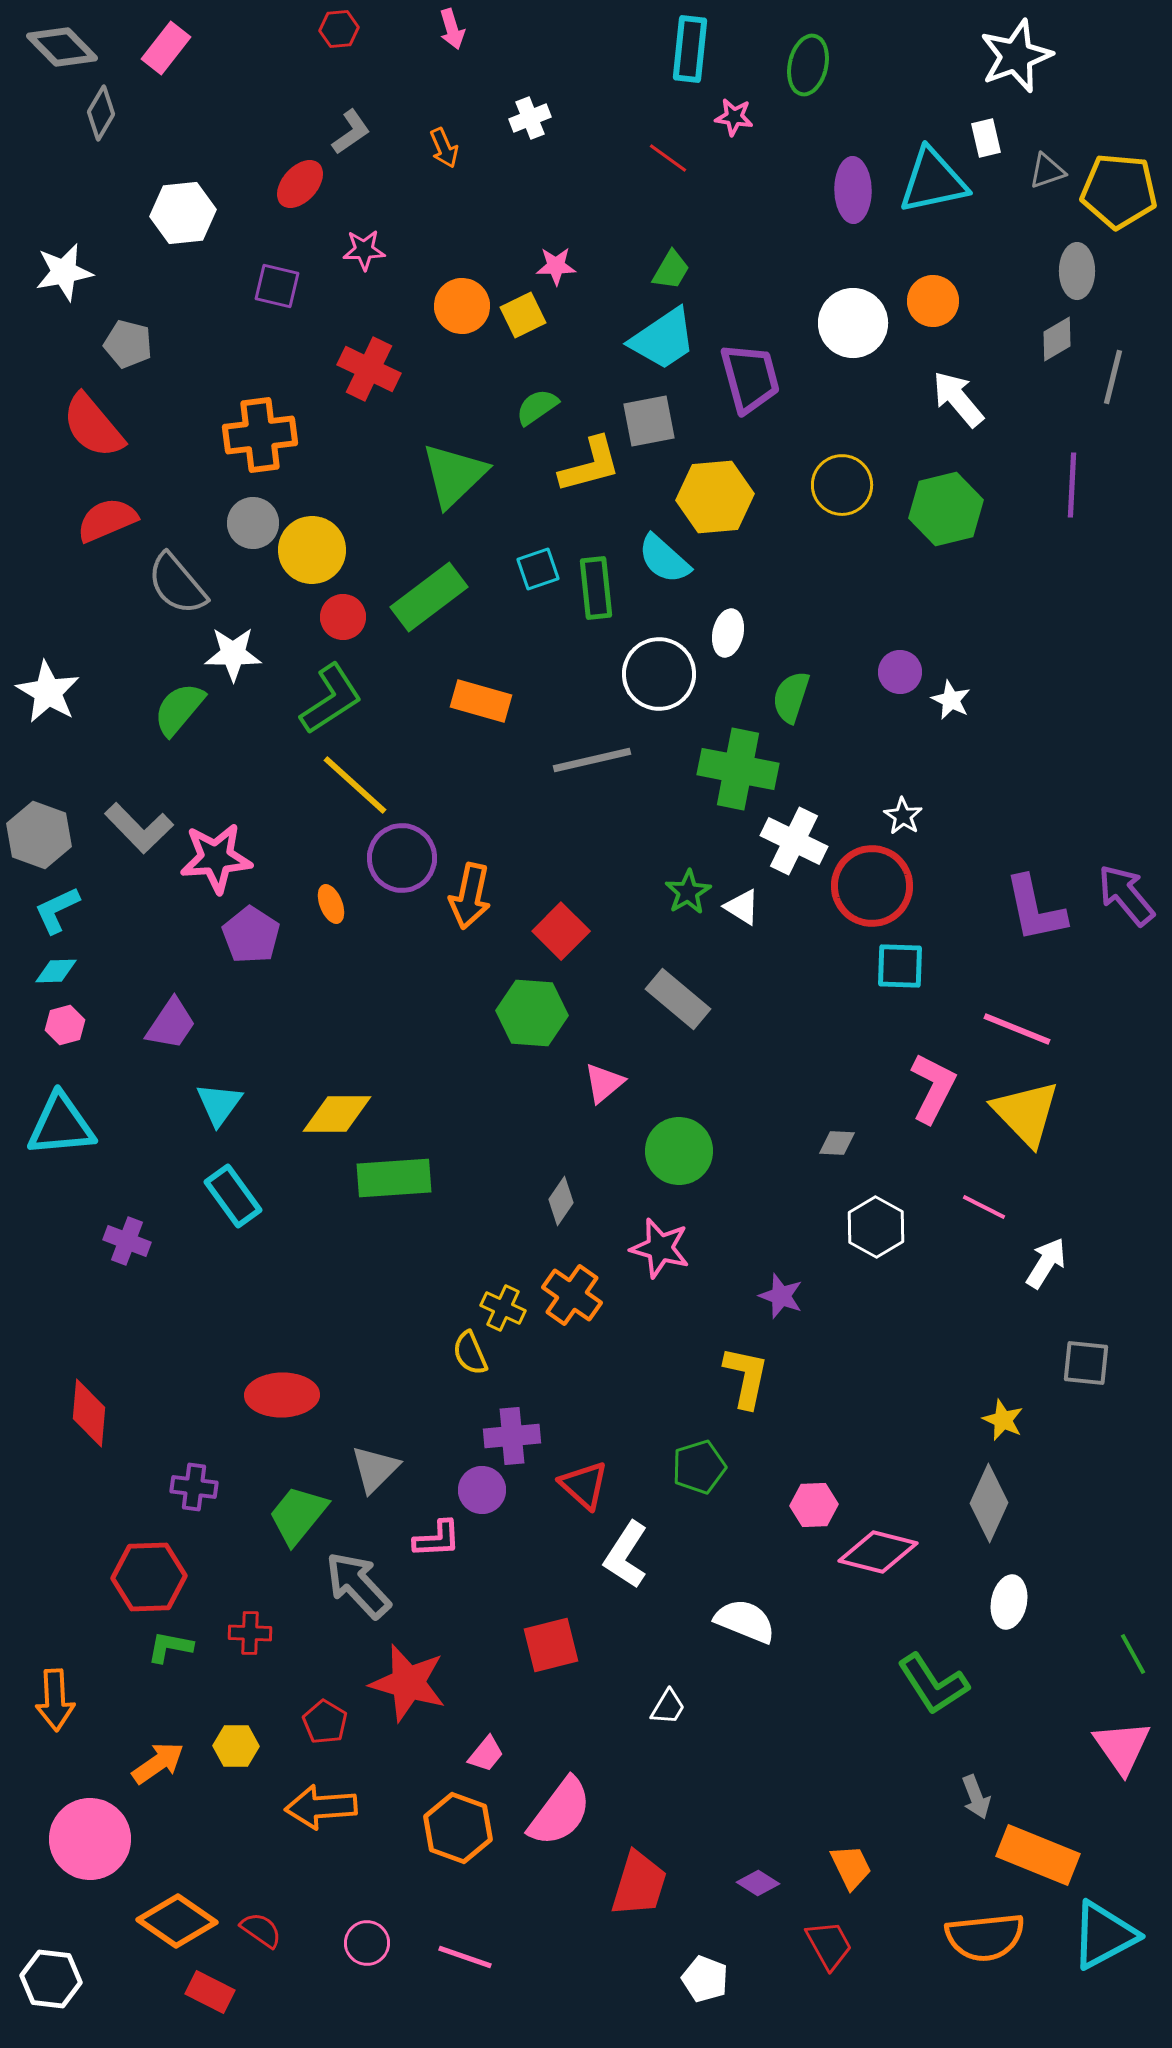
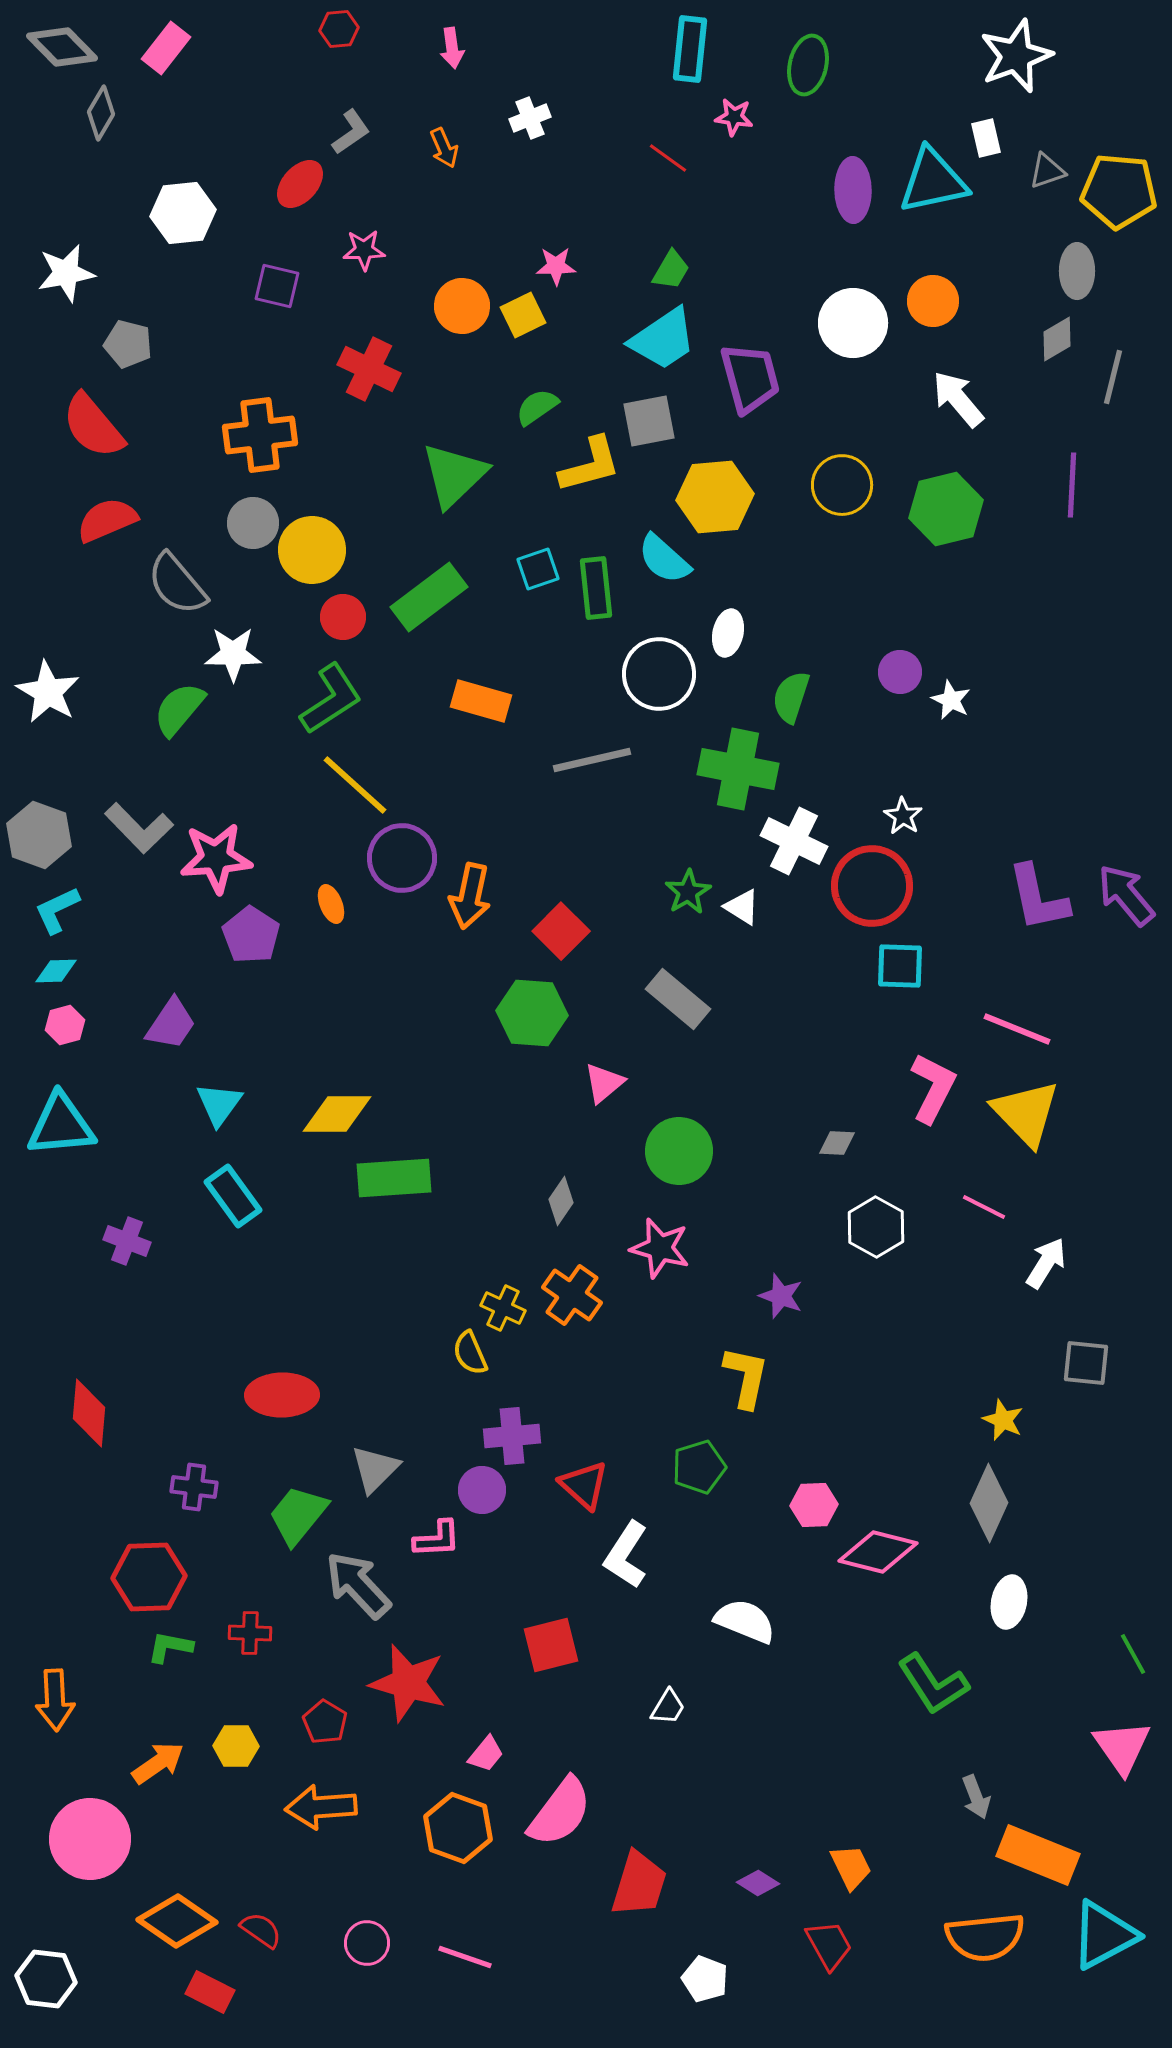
pink arrow at (452, 29): moved 19 px down; rotated 9 degrees clockwise
white star at (64, 272): moved 2 px right, 1 px down
purple L-shape at (1035, 909): moved 3 px right, 11 px up
white hexagon at (51, 1979): moved 5 px left
